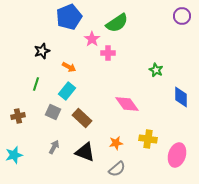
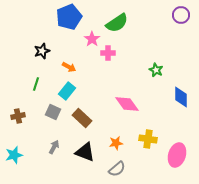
purple circle: moved 1 px left, 1 px up
